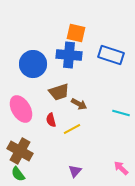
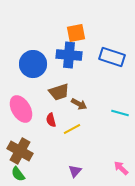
orange square: rotated 24 degrees counterclockwise
blue rectangle: moved 1 px right, 2 px down
cyan line: moved 1 px left
